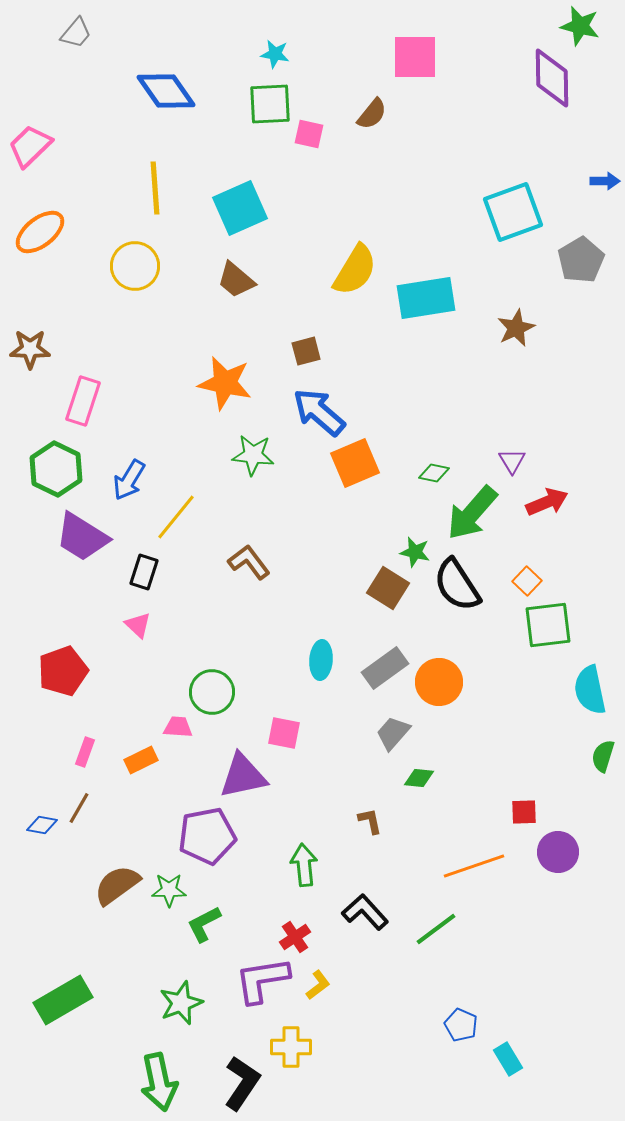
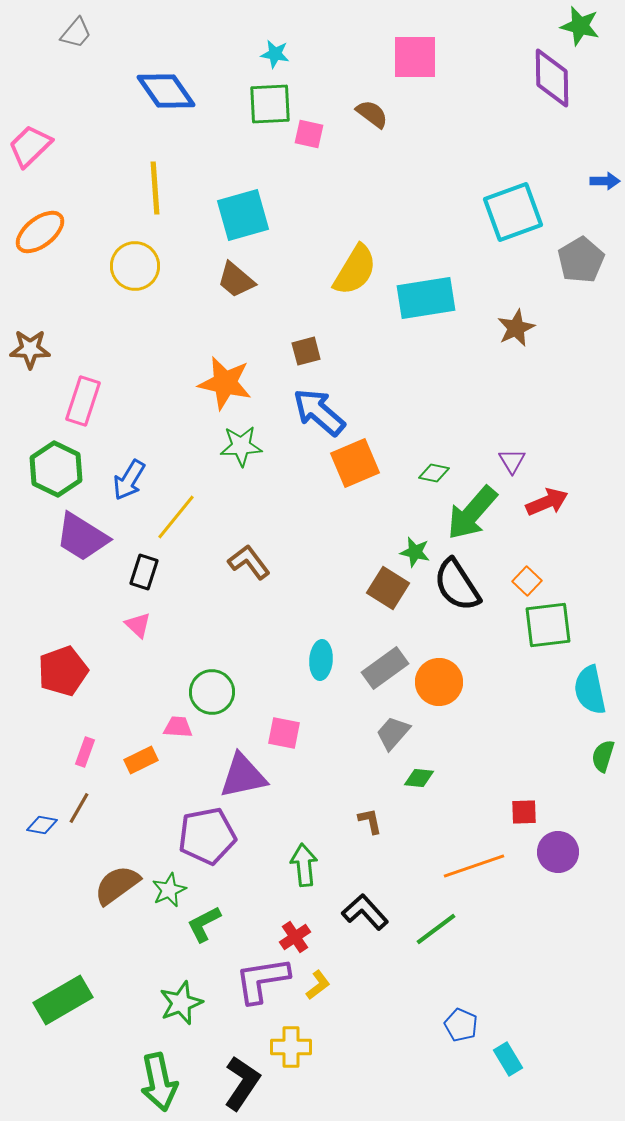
brown semicircle at (372, 114): rotated 92 degrees counterclockwise
cyan square at (240, 208): moved 3 px right, 7 px down; rotated 8 degrees clockwise
green star at (253, 455): moved 12 px left, 9 px up; rotated 9 degrees counterclockwise
green star at (169, 890): rotated 24 degrees counterclockwise
